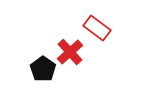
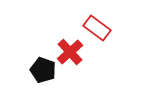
black pentagon: moved 1 px down; rotated 15 degrees counterclockwise
